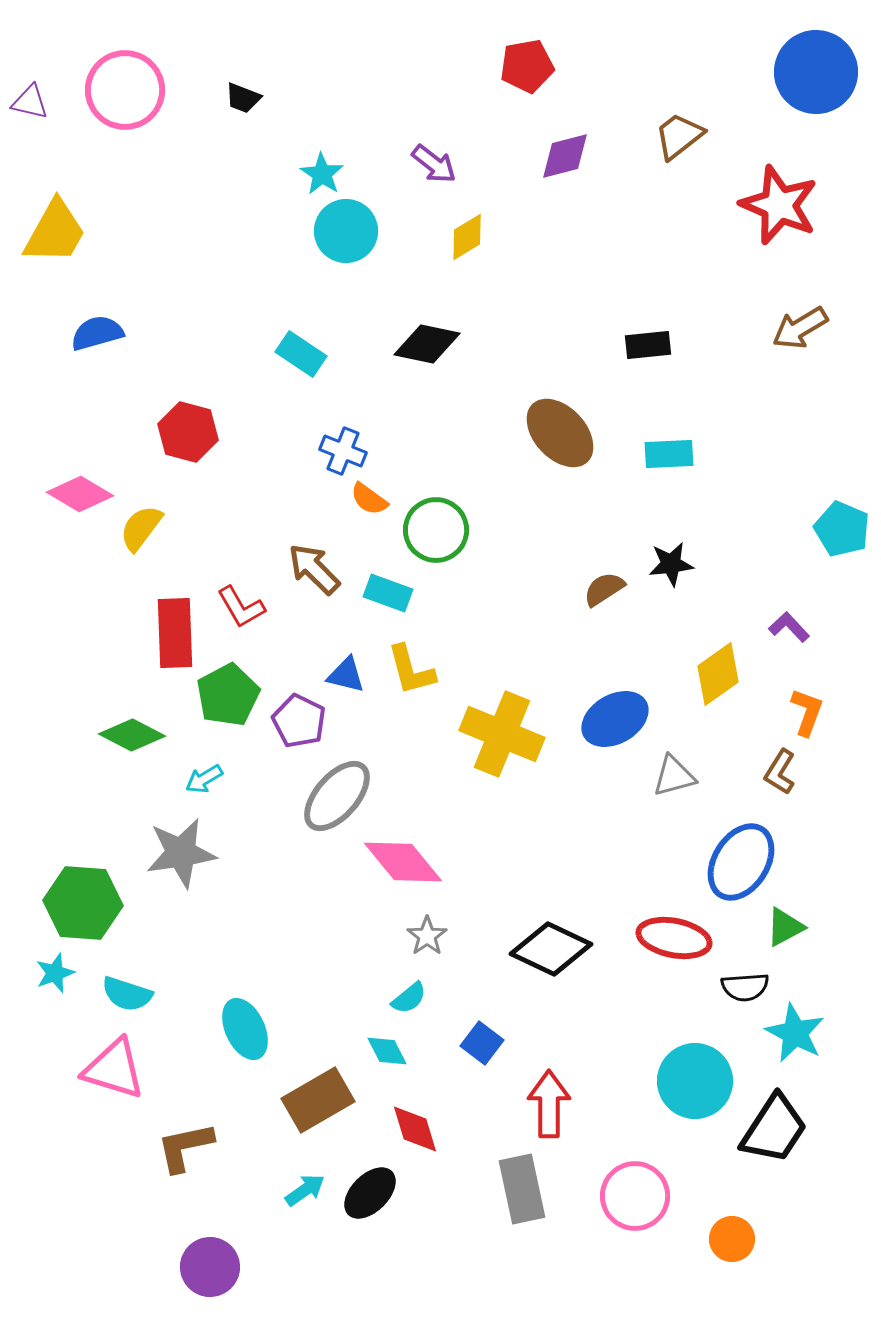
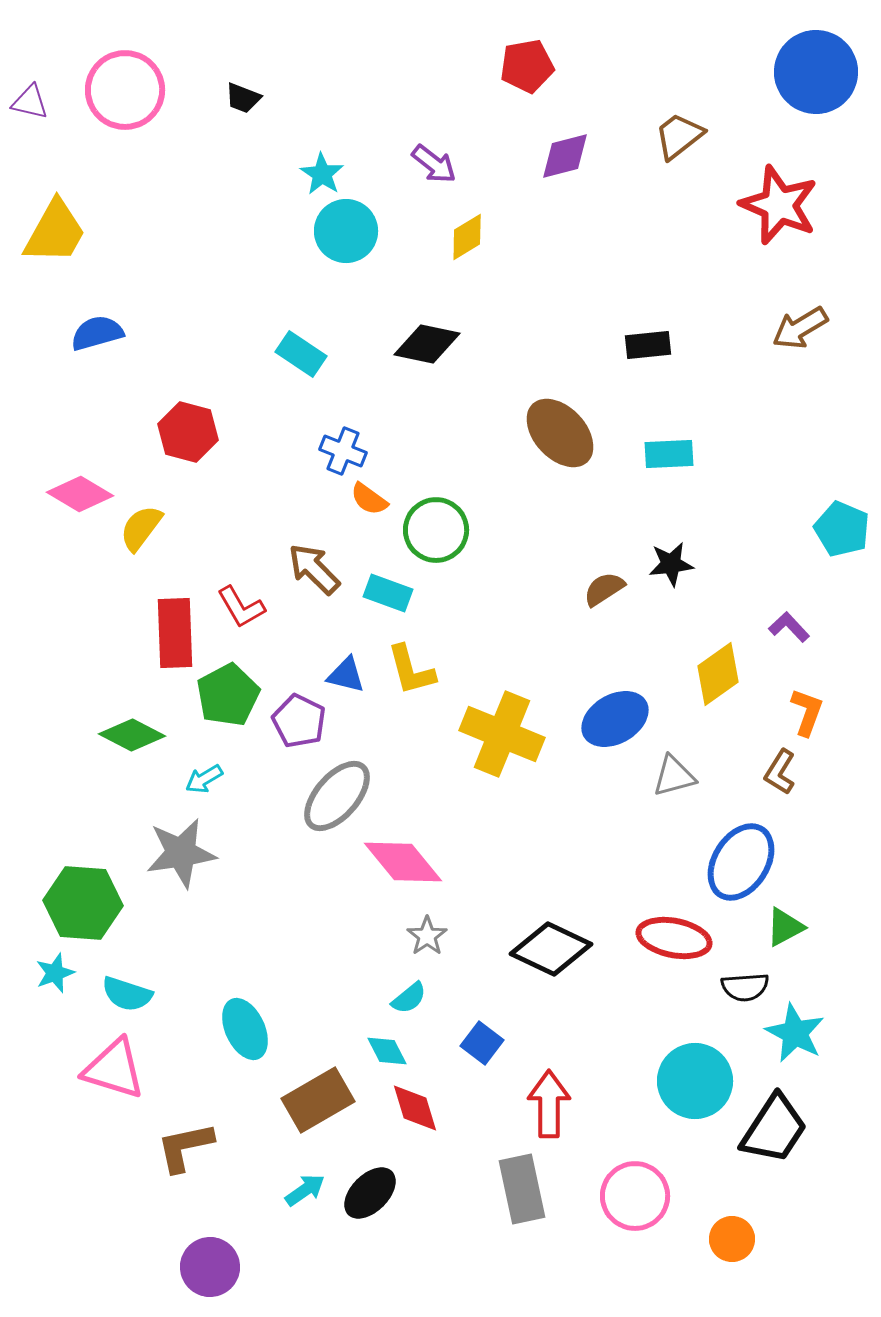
red diamond at (415, 1129): moved 21 px up
